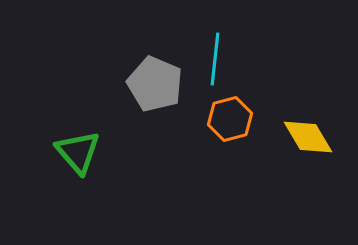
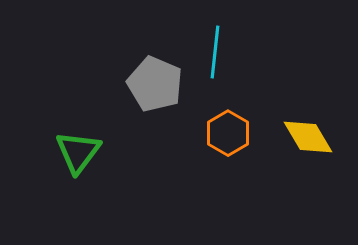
cyan line: moved 7 px up
orange hexagon: moved 2 px left, 14 px down; rotated 15 degrees counterclockwise
green triangle: rotated 18 degrees clockwise
